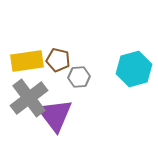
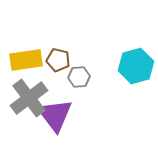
yellow rectangle: moved 1 px left, 1 px up
cyan hexagon: moved 2 px right, 3 px up
